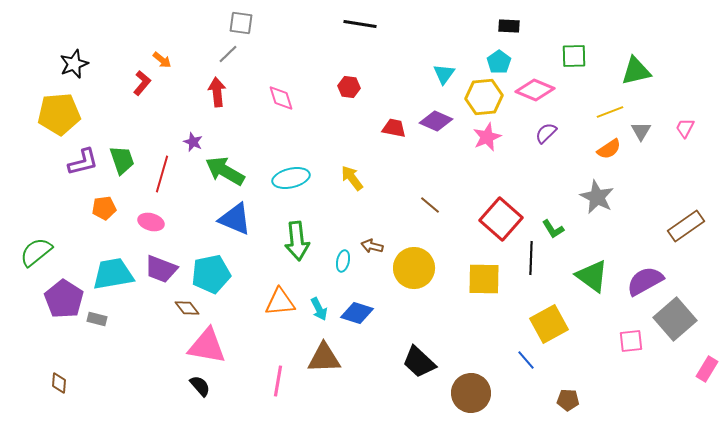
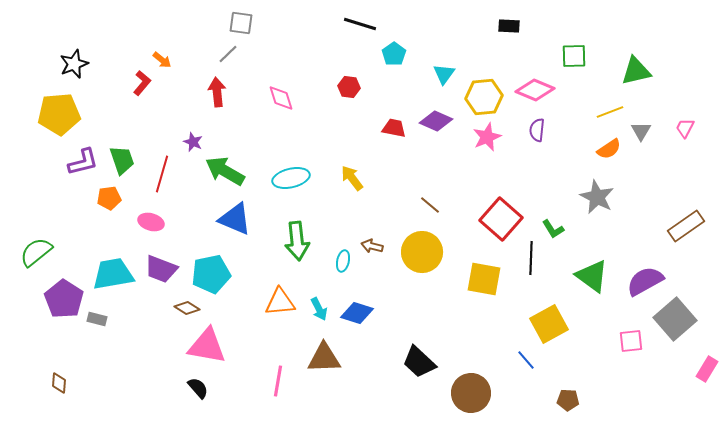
black line at (360, 24): rotated 8 degrees clockwise
cyan pentagon at (499, 62): moved 105 px left, 8 px up
purple semicircle at (546, 133): moved 9 px left, 3 px up; rotated 40 degrees counterclockwise
orange pentagon at (104, 208): moved 5 px right, 10 px up
yellow circle at (414, 268): moved 8 px right, 16 px up
yellow square at (484, 279): rotated 9 degrees clockwise
brown diamond at (187, 308): rotated 20 degrees counterclockwise
black semicircle at (200, 386): moved 2 px left, 2 px down
